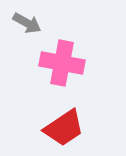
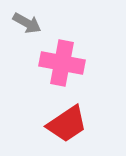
red trapezoid: moved 3 px right, 4 px up
